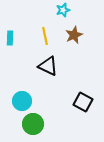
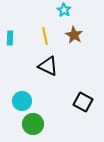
cyan star: moved 1 px right; rotated 24 degrees counterclockwise
brown star: rotated 18 degrees counterclockwise
